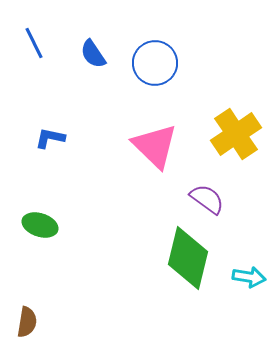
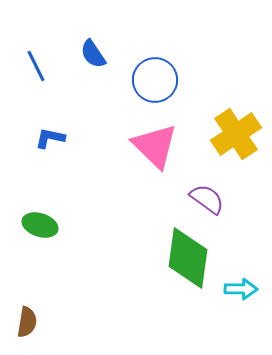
blue line: moved 2 px right, 23 px down
blue circle: moved 17 px down
green diamond: rotated 6 degrees counterclockwise
cyan arrow: moved 8 px left, 12 px down; rotated 8 degrees counterclockwise
